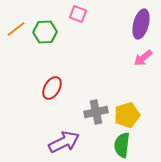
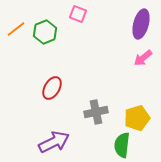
green hexagon: rotated 20 degrees counterclockwise
yellow pentagon: moved 10 px right, 3 px down
purple arrow: moved 10 px left
